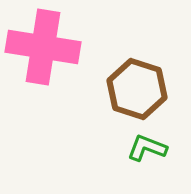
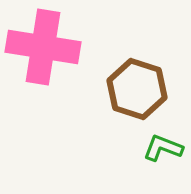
green L-shape: moved 16 px right
